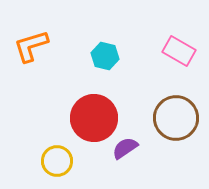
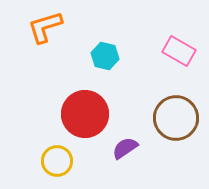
orange L-shape: moved 14 px right, 19 px up
red circle: moved 9 px left, 4 px up
